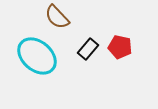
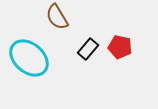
brown semicircle: rotated 12 degrees clockwise
cyan ellipse: moved 8 px left, 2 px down
